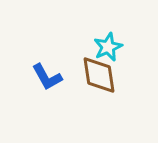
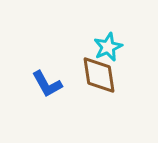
blue L-shape: moved 7 px down
